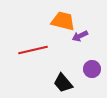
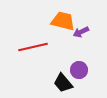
purple arrow: moved 1 px right, 4 px up
red line: moved 3 px up
purple circle: moved 13 px left, 1 px down
